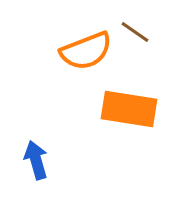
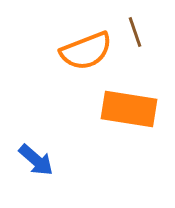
brown line: rotated 36 degrees clockwise
blue arrow: rotated 147 degrees clockwise
